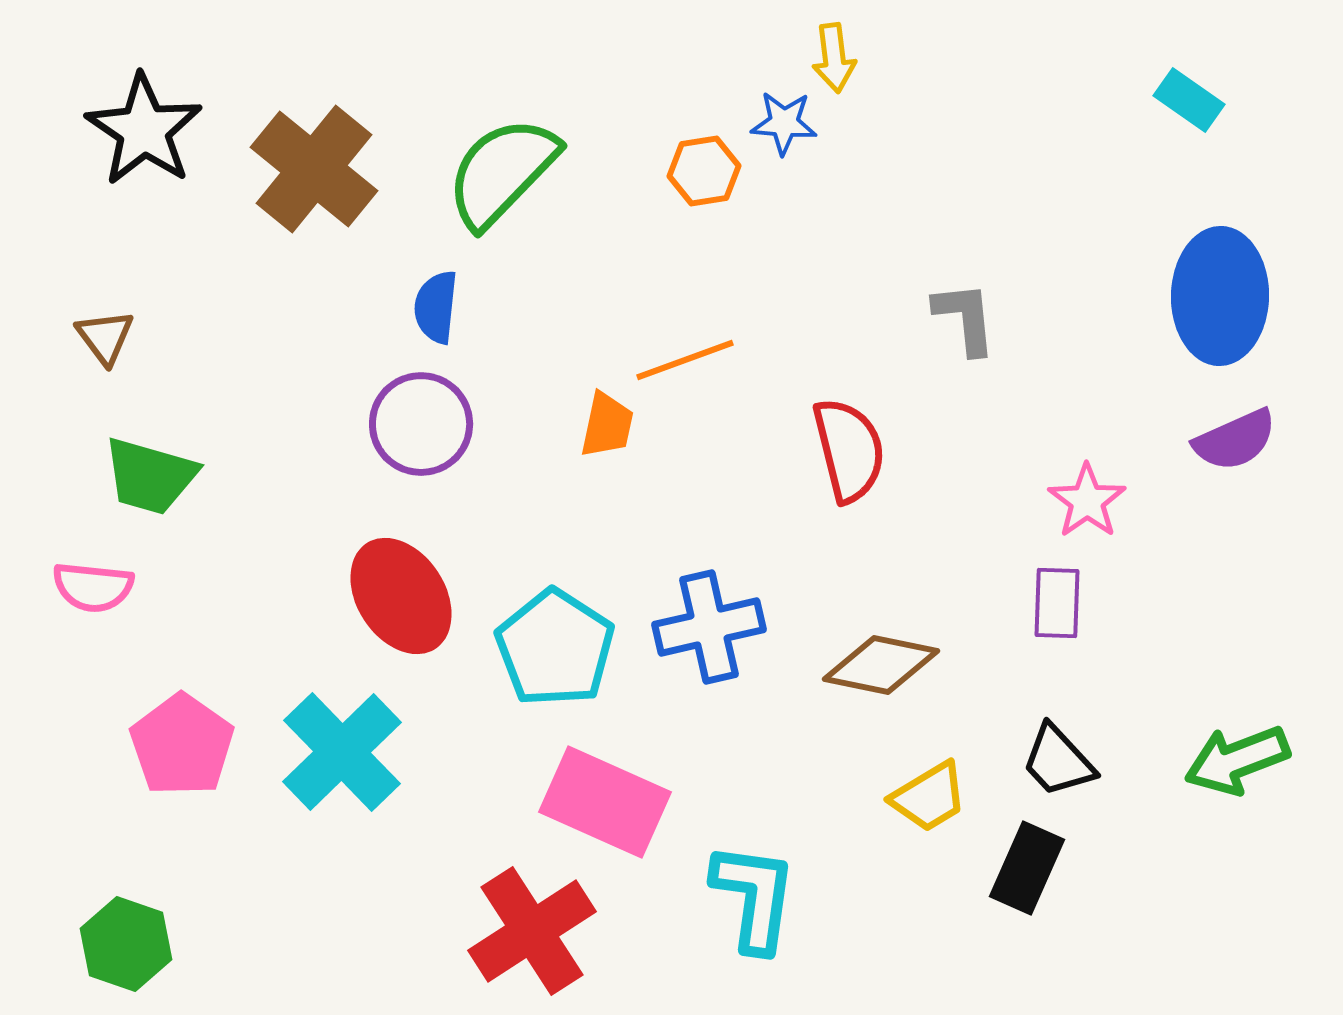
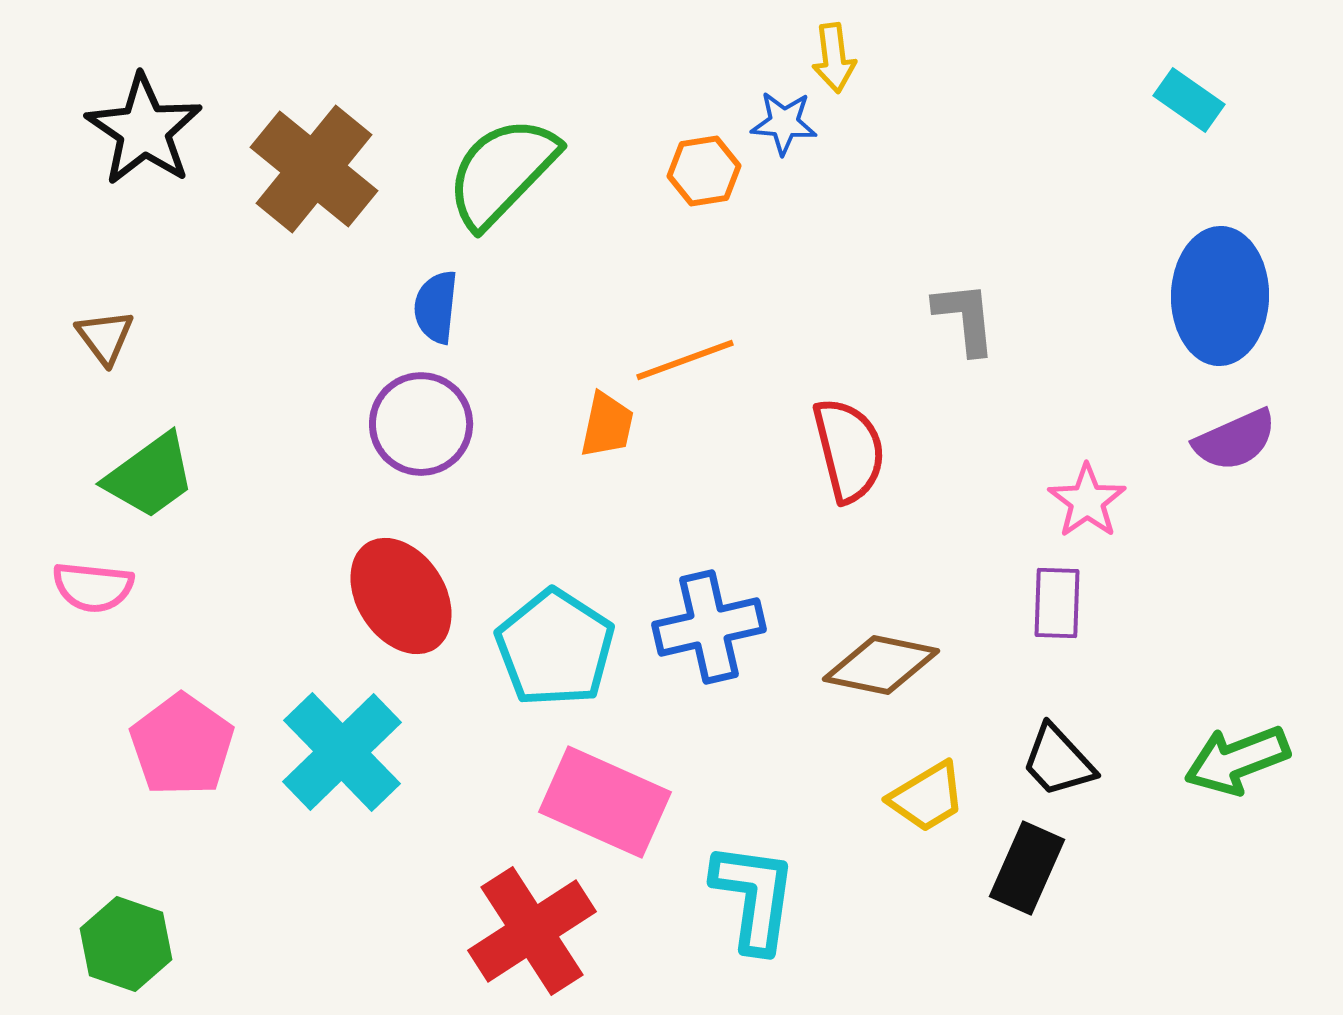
green trapezoid: rotated 52 degrees counterclockwise
yellow trapezoid: moved 2 px left
